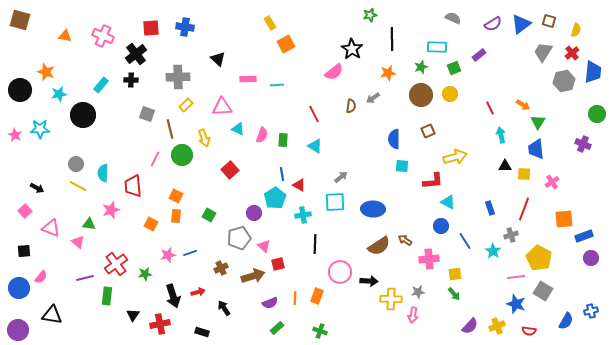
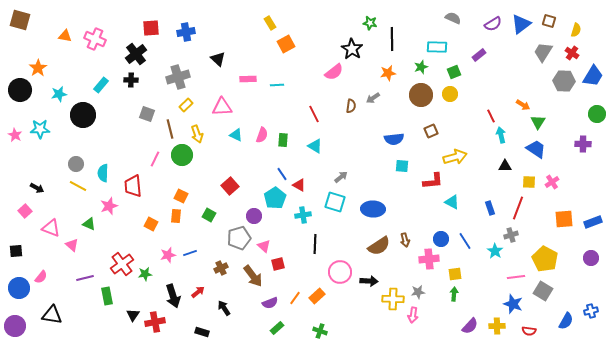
green star at (370, 15): moved 8 px down; rotated 24 degrees clockwise
blue cross at (185, 27): moved 1 px right, 5 px down; rotated 18 degrees counterclockwise
pink cross at (103, 36): moved 8 px left, 3 px down
red cross at (572, 53): rotated 16 degrees counterclockwise
green square at (454, 68): moved 4 px down
orange star at (46, 72): moved 8 px left, 4 px up; rotated 18 degrees clockwise
blue trapezoid at (593, 72): moved 4 px down; rotated 25 degrees clockwise
gray cross at (178, 77): rotated 15 degrees counterclockwise
gray hexagon at (564, 81): rotated 15 degrees clockwise
red line at (490, 108): moved 1 px right, 8 px down
cyan triangle at (238, 129): moved 2 px left, 6 px down
brown square at (428, 131): moved 3 px right
yellow arrow at (204, 138): moved 7 px left, 4 px up
blue semicircle at (394, 139): rotated 96 degrees counterclockwise
purple cross at (583, 144): rotated 21 degrees counterclockwise
blue trapezoid at (536, 149): rotated 130 degrees clockwise
red square at (230, 170): moved 16 px down
blue line at (282, 174): rotated 24 degrees counterclockwise
yellow square at (524, 174): moved 5 px right, 8 px down
orange square at (176, 196): moved 5 px right
cyan square at (335, 202): rotated 20 degrees clockwise
cyan triangle at (448, 202): moved 4 px right
red line at (524, 209): moved 6 px left, 1 px up
pink star at (111, 210): moved 2 px left, 4 px up
purple circle at (254, 213): moved 3 px down
green triangle at (89, 224): rotated 16 degrees clockwise
blue circle at (441, 226): moved 13 px down
blue rectangle at (584, 236): moved 9 px right, 14 px up
brown arrow at (405, 240): rotated 136 degrees counterclockwise
pink triangle at (78, 242): moved 6 px left, 3 px down
black square at (24, 251): moved 8 px left
cyan star at (493, 251): moved 2 px right
yellow pentagon at (539, 258): moved 6 px right, 1 px down
red cross at (116, 264): moved 6 px right
brown arrow at (253, 276): rotated 70 degrees clockwise
red arrow at (198, 292): rotated 24 degrees counterclockwise
green arrow at (454, 294): rotated 136 degrees counterclockwise
green rectangle at (107, 296): rotated 18 degrees counterclockwise
orange rectangle at (317, 296): rotated 28 degrees clockwise
orange line at (295, 298): rotated 32 degrees clockwise
yellow cross at (391, 299): moved 2 px right
blue star at (516, 304): moved 3 px left
red cross at (160, 324): moved 5 px left, 2 px up
yellow cross at (497, 326): rotated 21 degrees clockwise
purple circle at (18, 330): moved 3 px left, 4 px up
